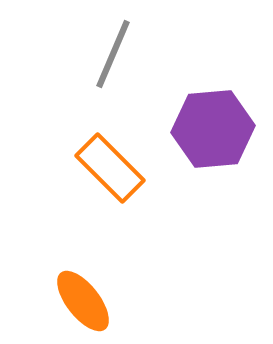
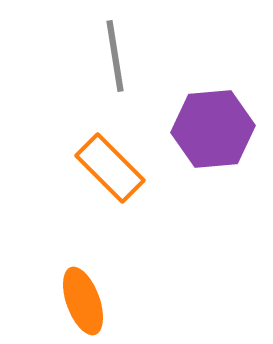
gray line: moved 2 px right, 2 px down; rotated 32 degrees counterclockwise
orange ellipse: rotated 18 degrees clockwise
